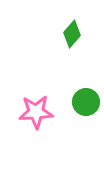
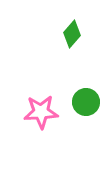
pink star: moved 5 px right
